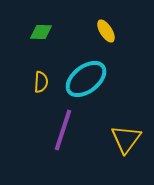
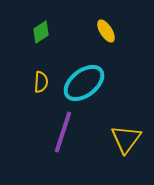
green diamond: rotated 35 degrees counterclockwise
cyan ellipse: moved 2 px left, 4 px down
purple line: moved 2 px down
